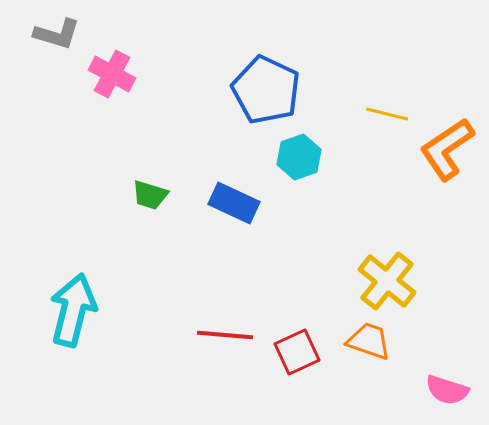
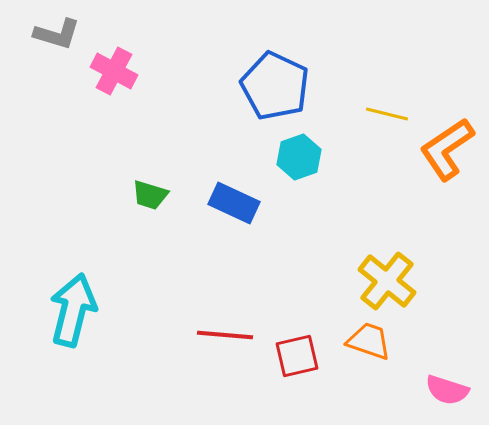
pink cross: moved 2 px right, 3 px up
blue pentagon: moved 9 px right, 4 px up
red square: moved 4 px down; rotated 12 degrees clockwise
